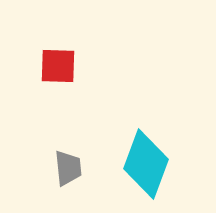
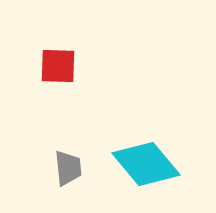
cyan diamond: rotated 60 degrees counterclockwise
